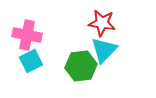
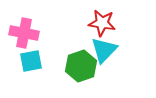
pink cross: moved 3 px left, 2 px up
cyan square: rotated 15 degrees clockwise
green hexagon: rotated 12 degrees counterclockwise
